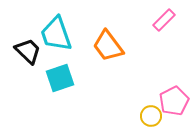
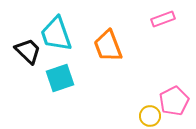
pink rectangle: moved 1 px left, 1 px up; rotated 25 degrees clockwise
orange trapezoid: rotated 16 degrees clockwise
yellow circle: moved 1 px left
